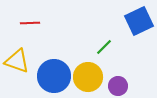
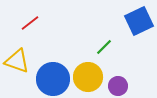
red line: rotated 36 degrees counterclockwise
blue circle: moved 1 px left, 3 px down
